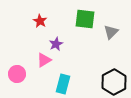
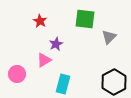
gray triangle: moved 2 px left, 5 px down
